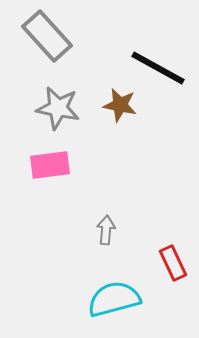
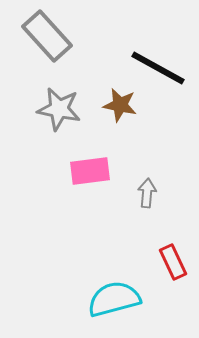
gray star: moved 1 px right, 1 px down
pink rectangle: moved 40 px right, 6 px down
gray arrow: moved 41 px right, 37 px up
red rectangle: moved 1 px up
